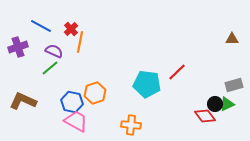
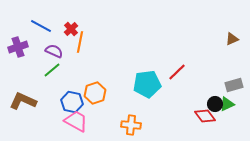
brown triangle: rotated 24 degrees counterclockwise
green line: moved 2 px right, 2 px down
cyan pentagon: rotated 16 degrees counterclockwise
